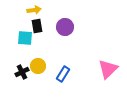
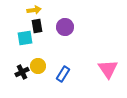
cyan square: rotated 14 degrees counterclockwise
pink triangle: rotated 20 degrees counterclockwise
